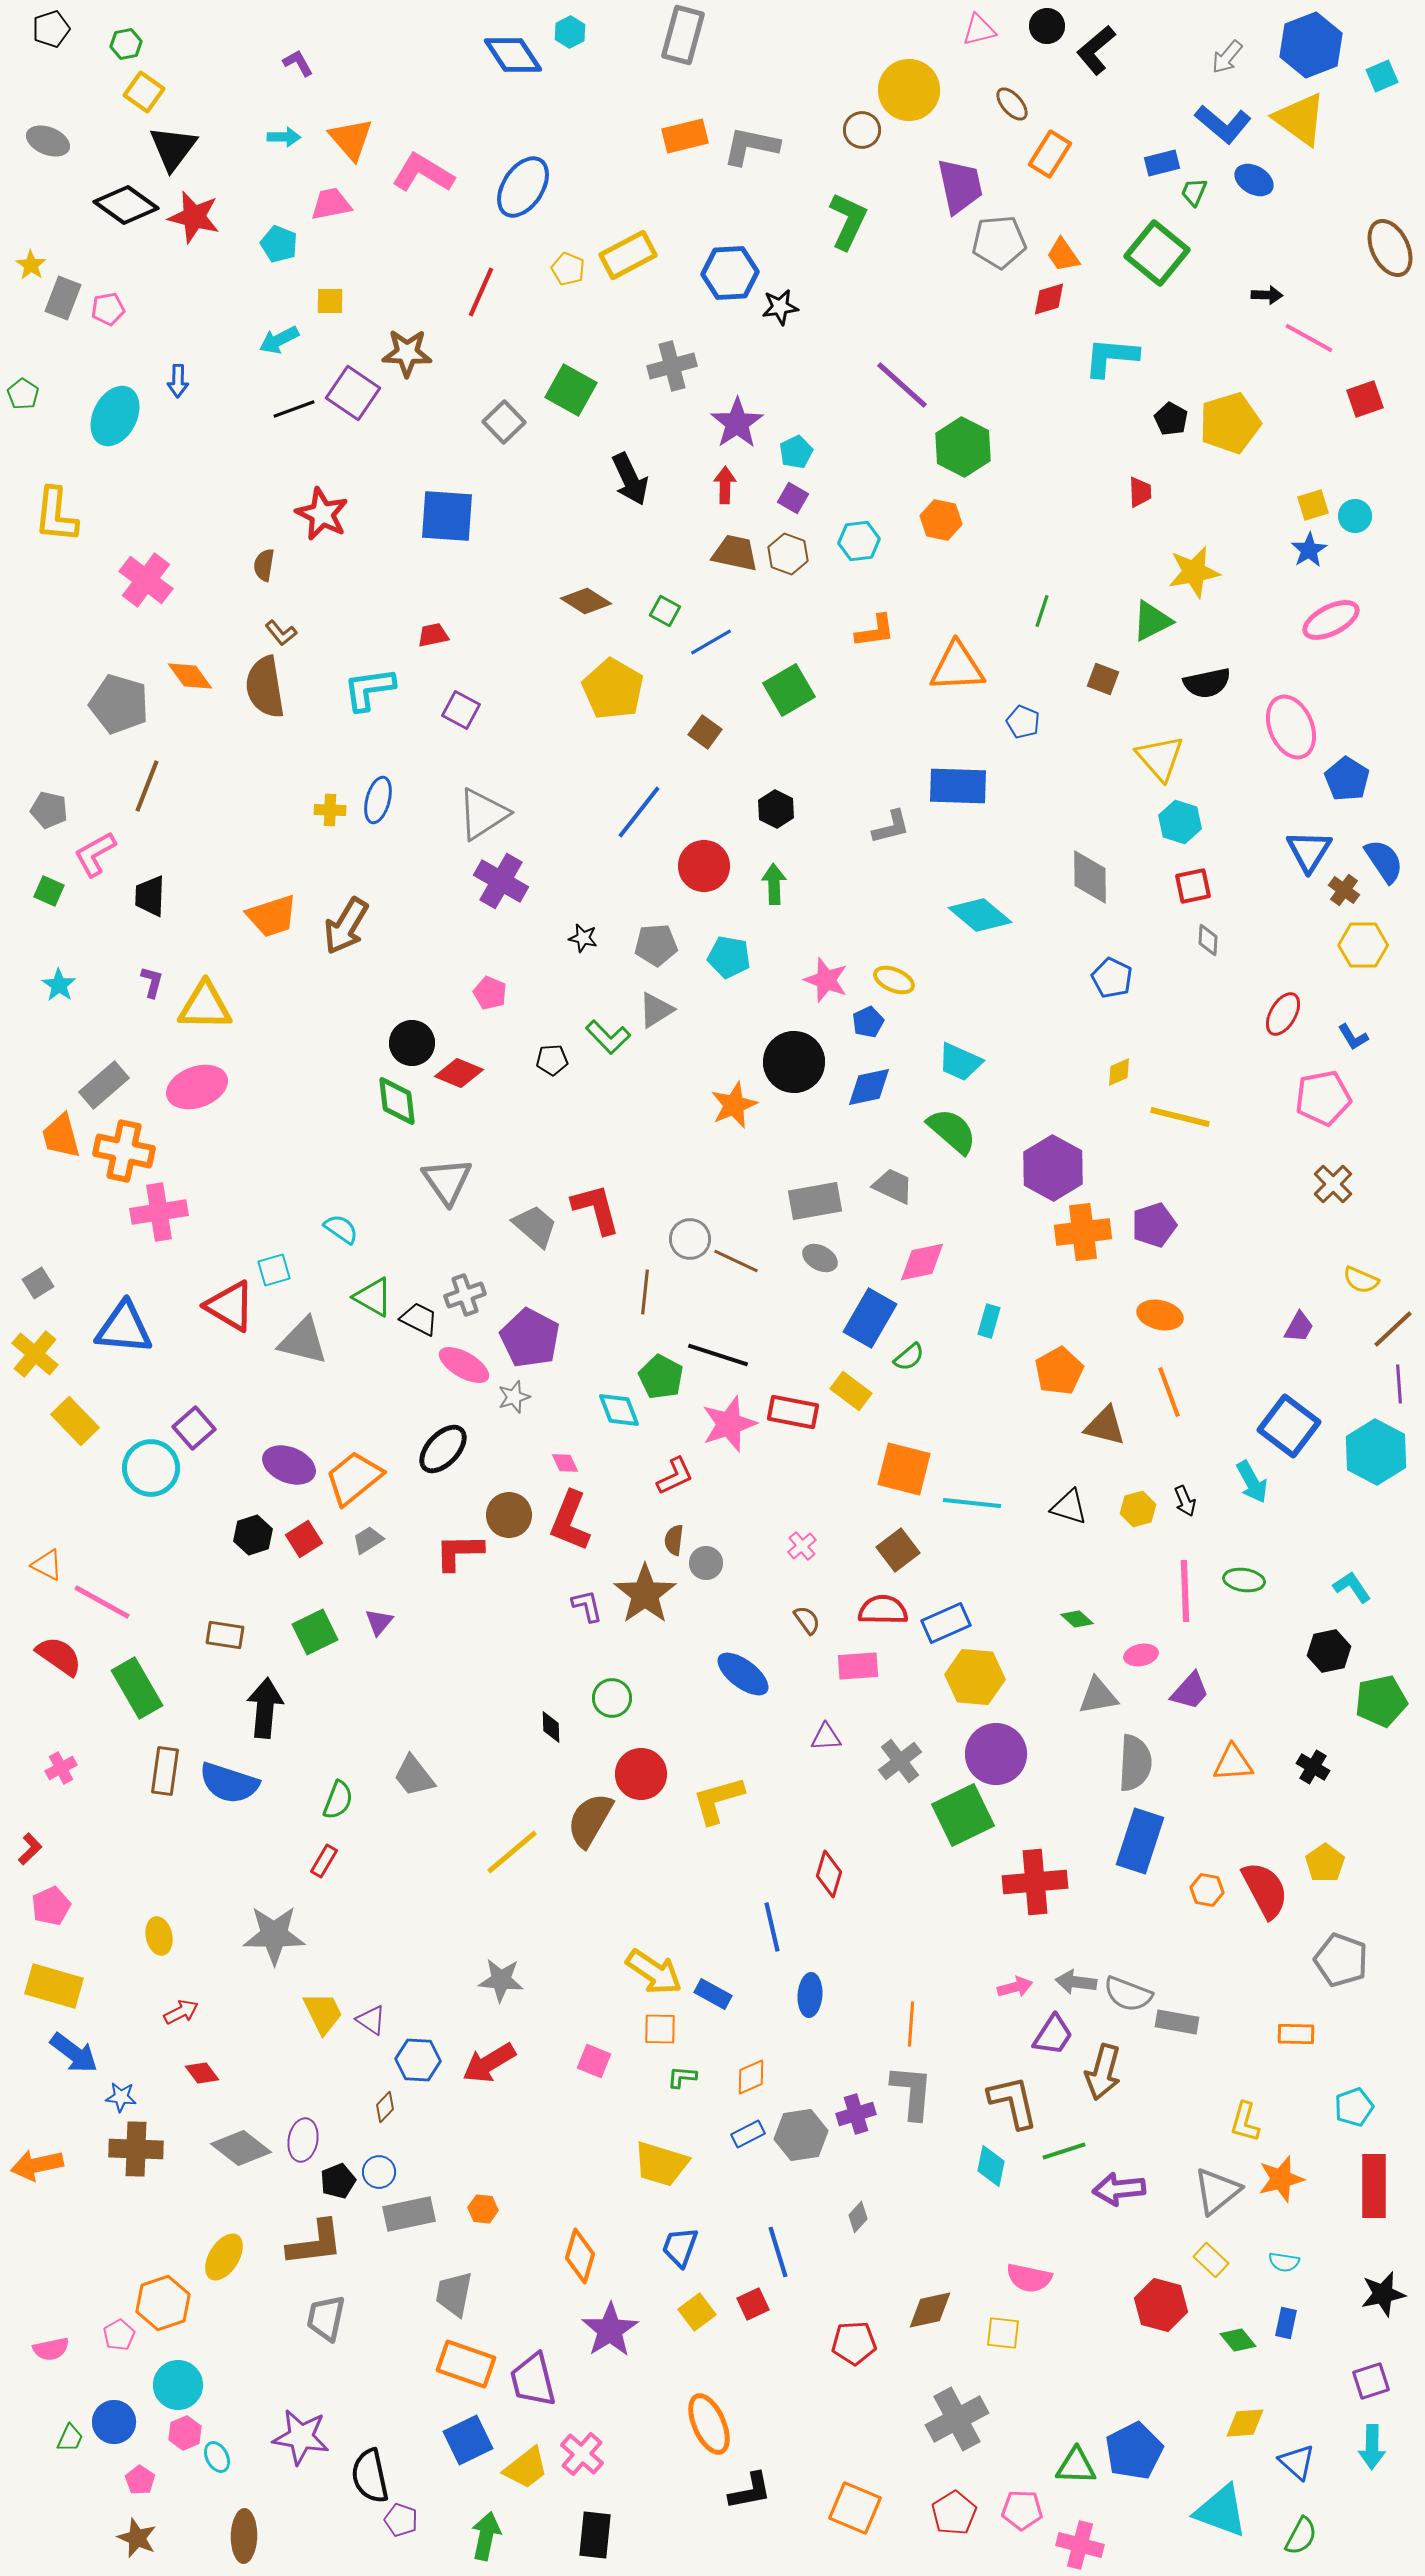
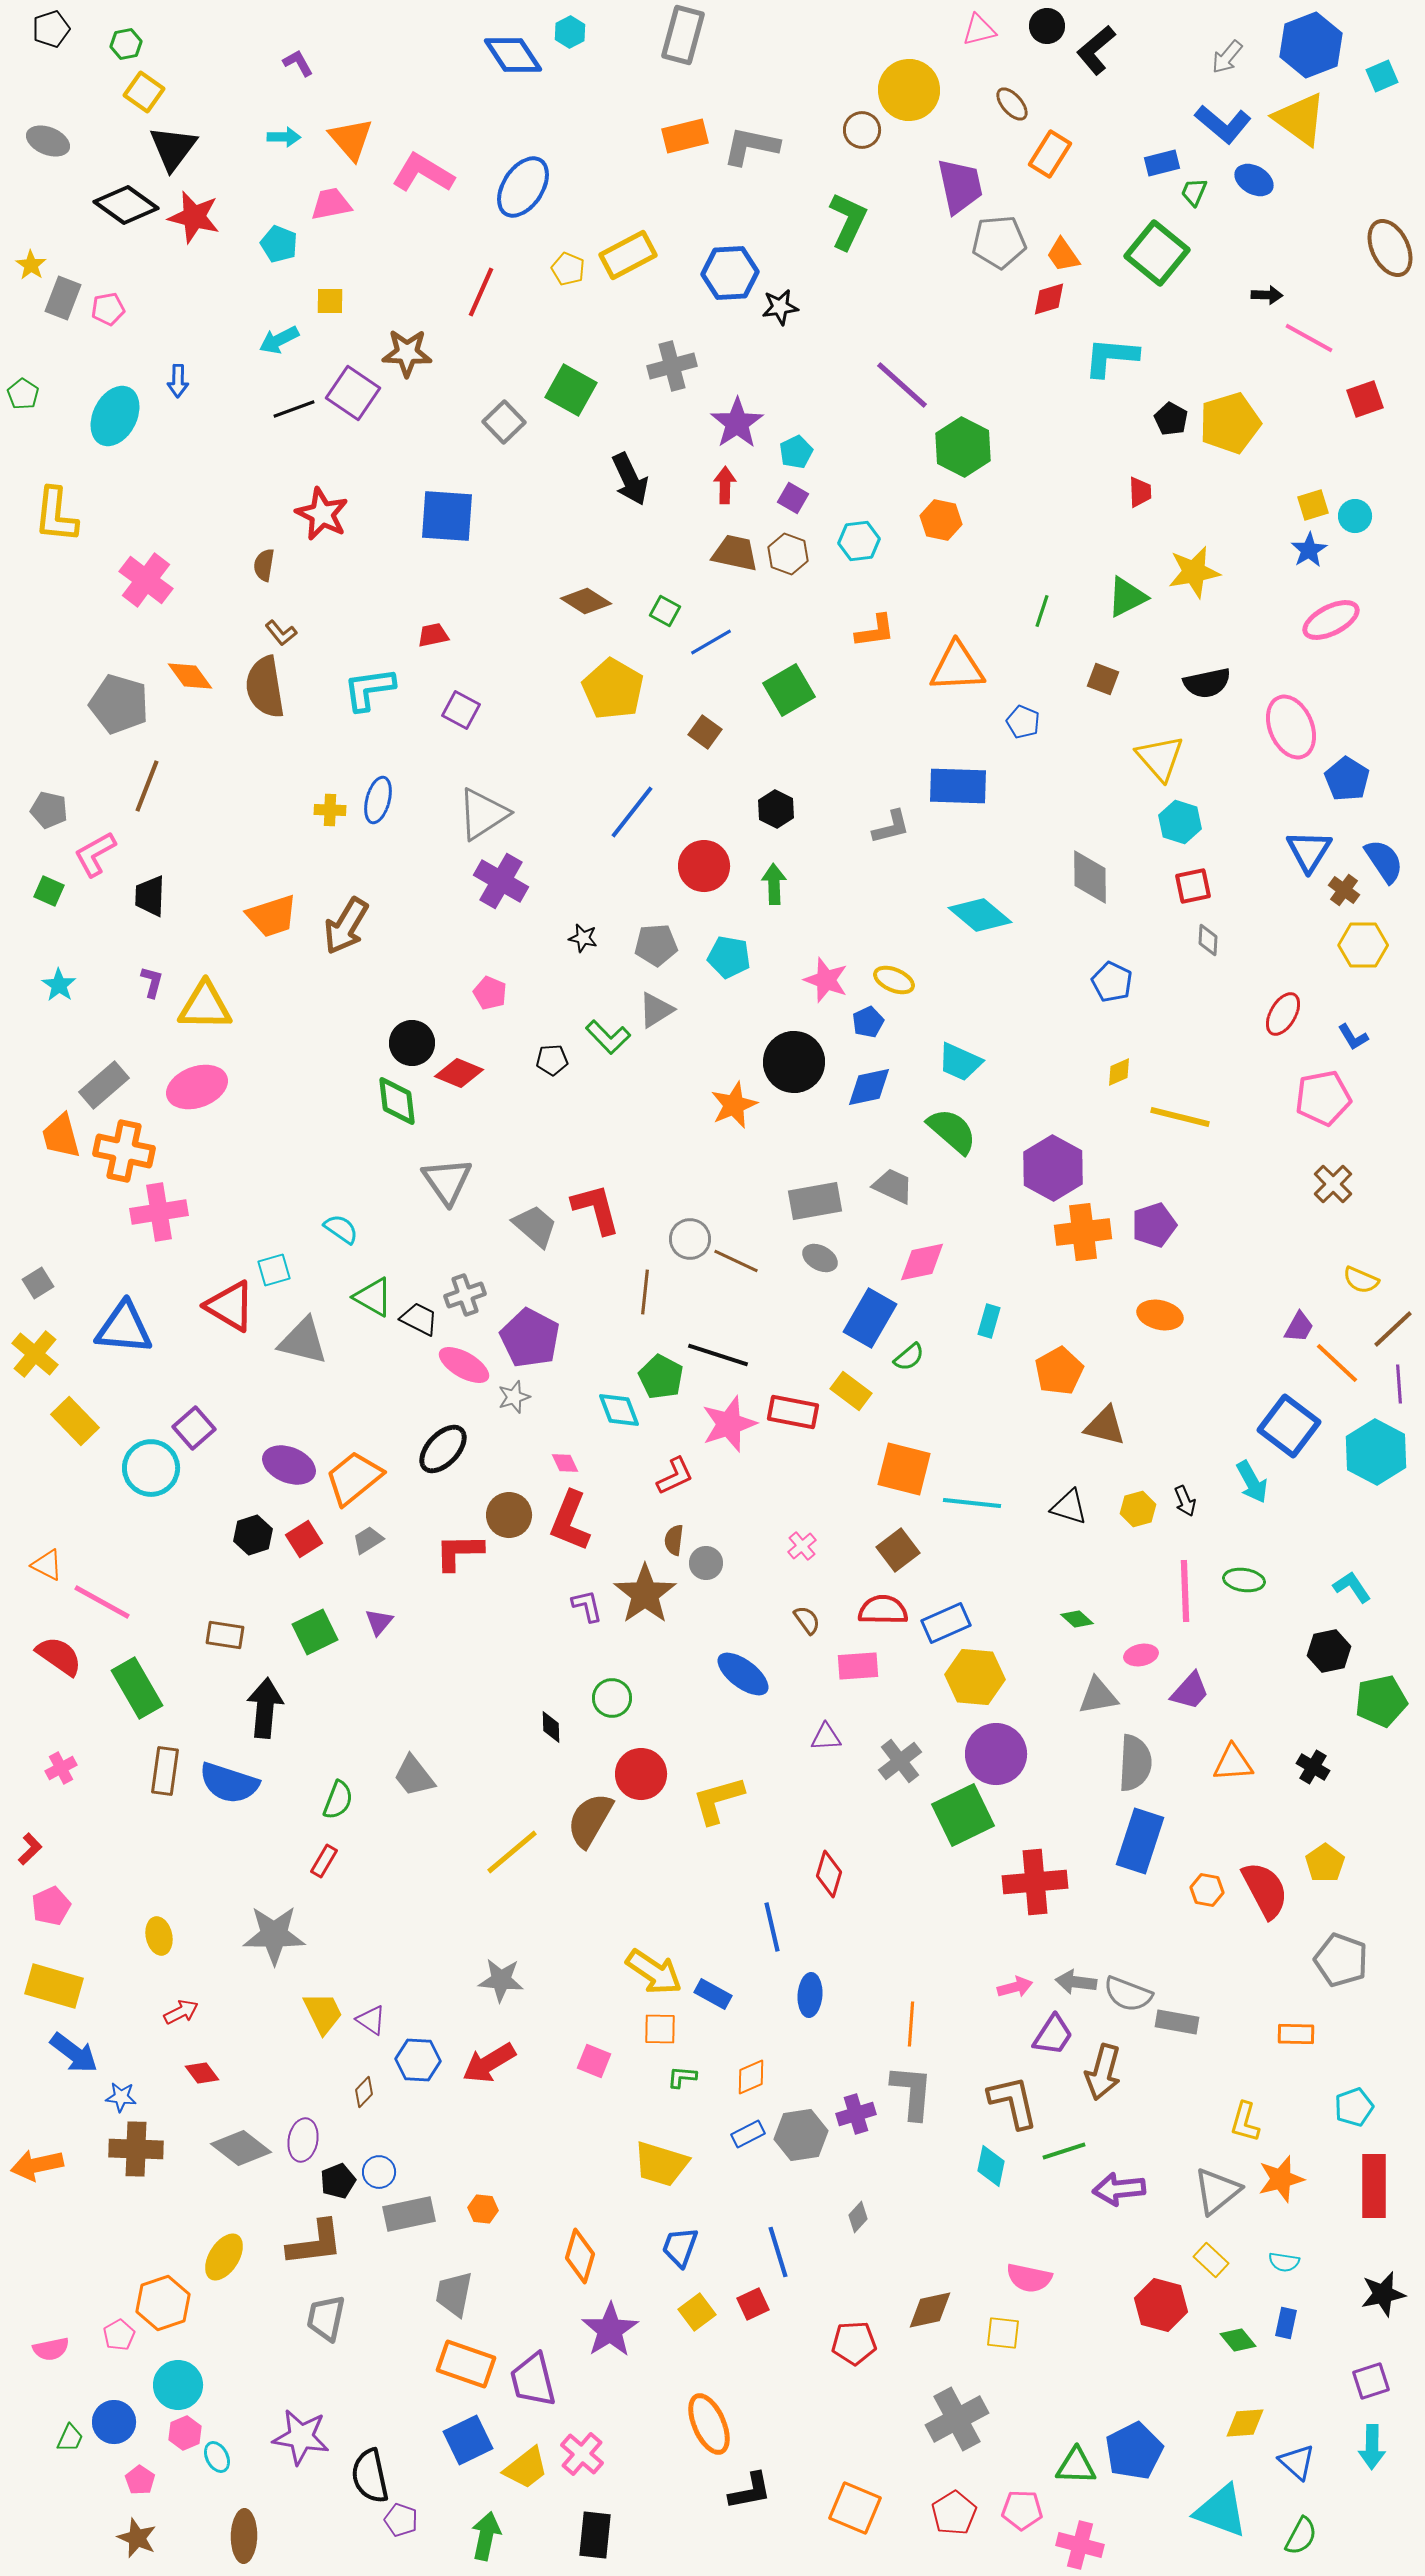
green triangle at (1152, 621): moved 25 px left, 24 px up
blue line at (639, 812): moved 7 px left
blue pentagon at (1112, 978): moved 4 px down
orange line at (1169, 1392): moved 168 px right, 29 px up; rotated 27 degrees counterclockwise
brown diamond at (385, 2107): moved 21 px left, 15 px up
